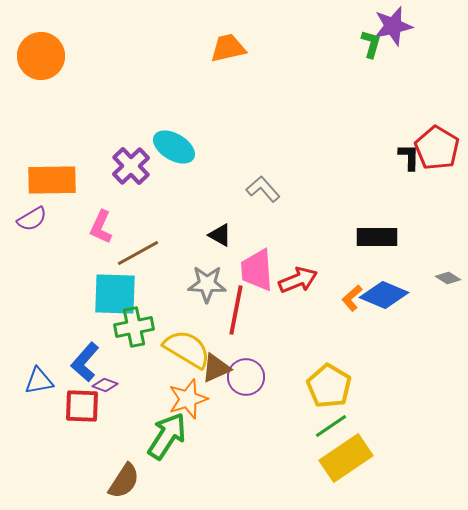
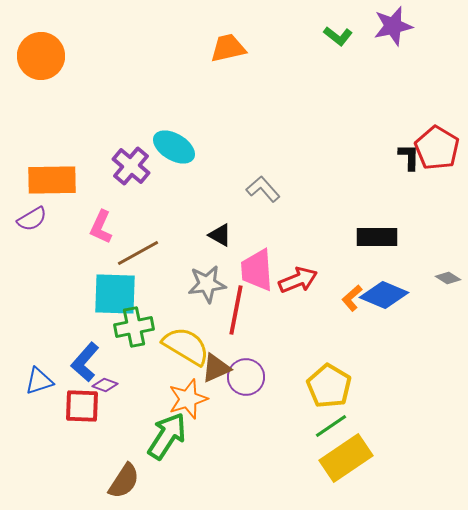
green L-shape: moved 33 px left, 8 px up; rotated 112 degrees clockwise
purple cross: rotated 6 degrees counterclockwise
gray star: rotated 9 degrees counterclockwise
yellow semicircle: moved 1 px left, 3 px up
blue triangle: rotated 8 degrees counterclockwise
